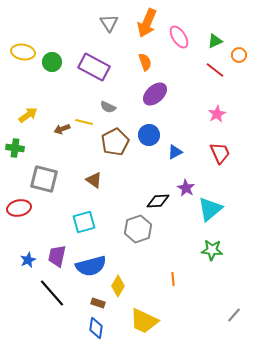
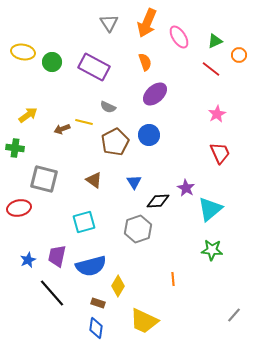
red line: moved 4 px left, 1 px up
blue triangle: moved 41 px left, 30 px down; rotated 35 degrees counterclockwise
